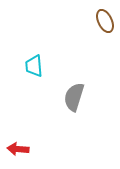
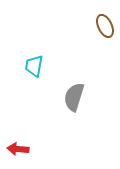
brown ellipse: moved 5 px down
cyan trapezoid: rotated 15 degrees clockwise
